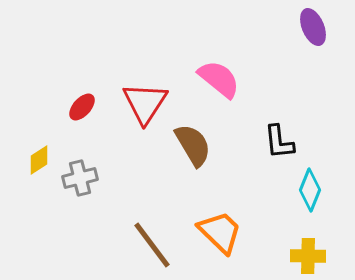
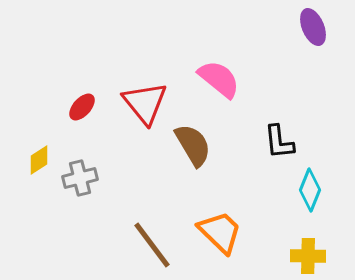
red triangle: rotated 12 degrees counterclockwise
